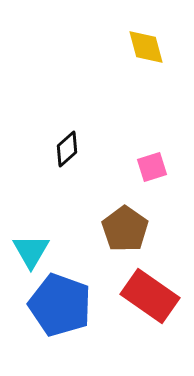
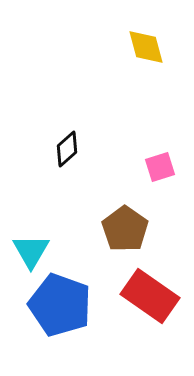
pink square: moved 8 px right
